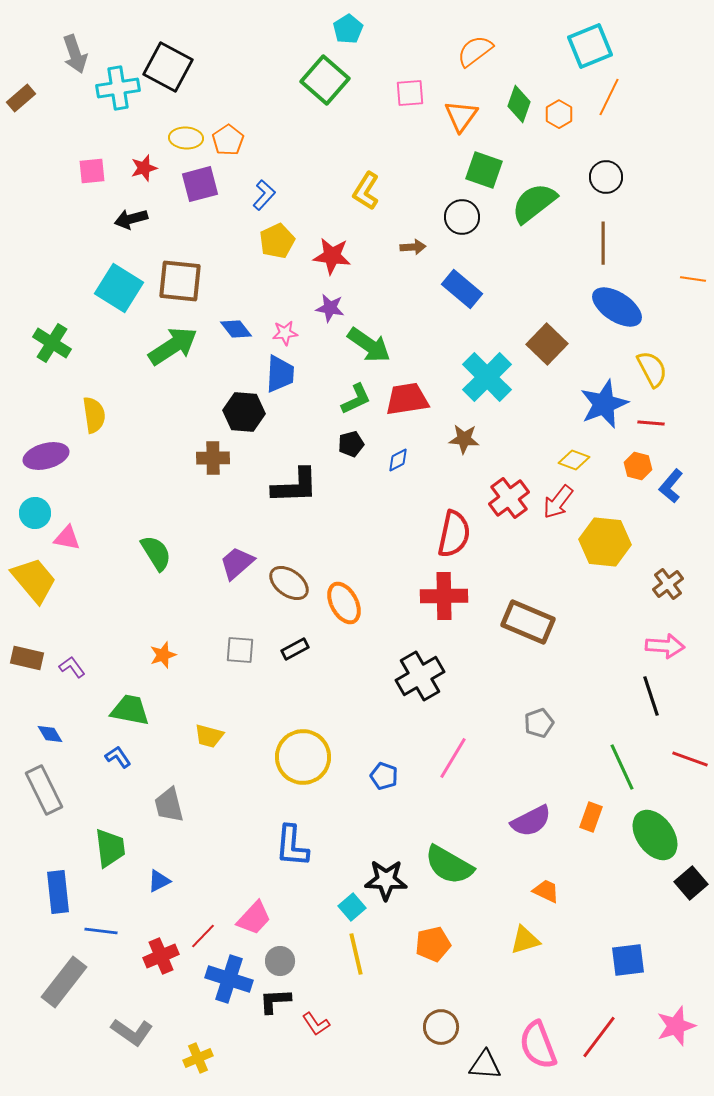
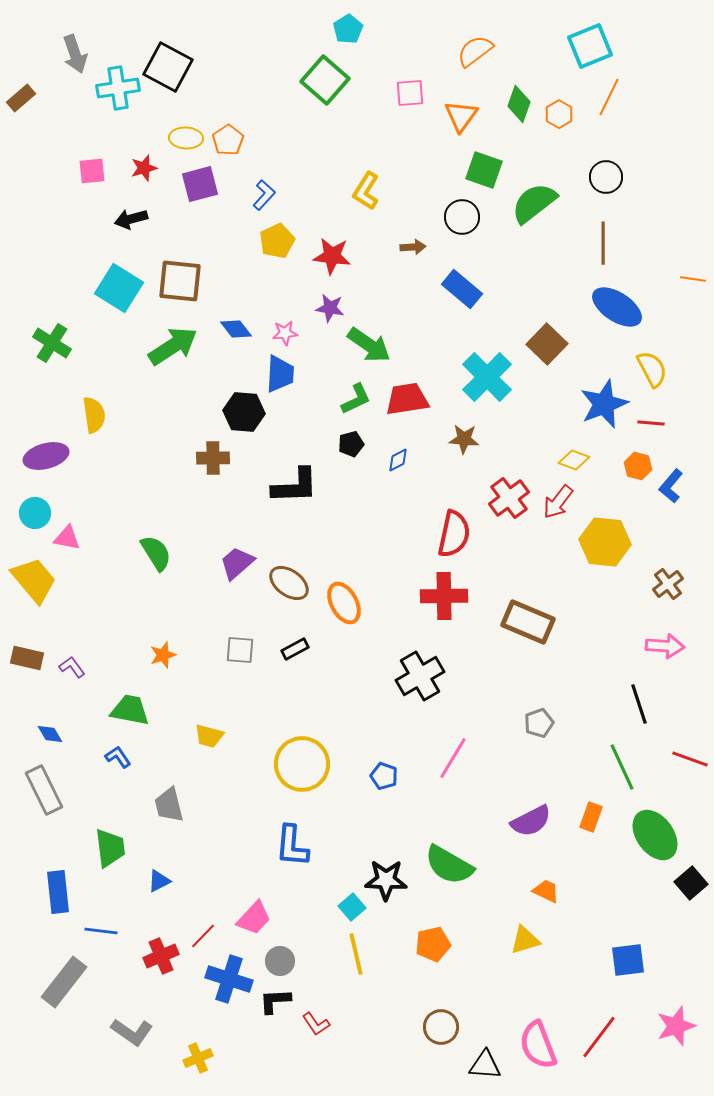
black line at (651, 696): moved 12 px left, 8 px down
yellow circle at (303, 757): moved 1 px left, 7 px down
